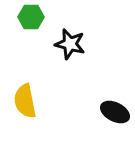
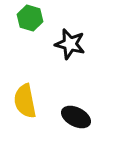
green hexagon: moved 1 px left, 1 px down; rotated 15 degrees clockwise
black ellipse: moved 39 px left, 5 px down
